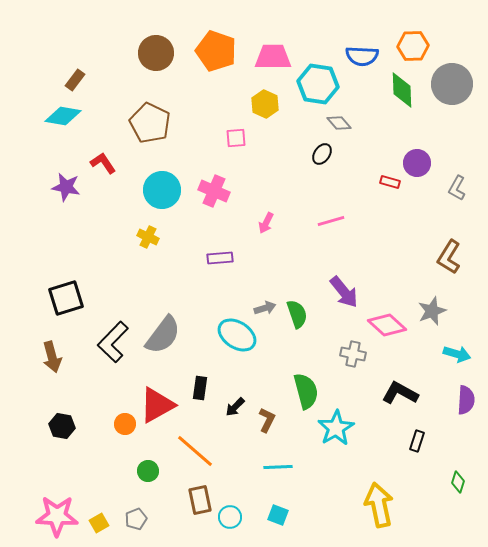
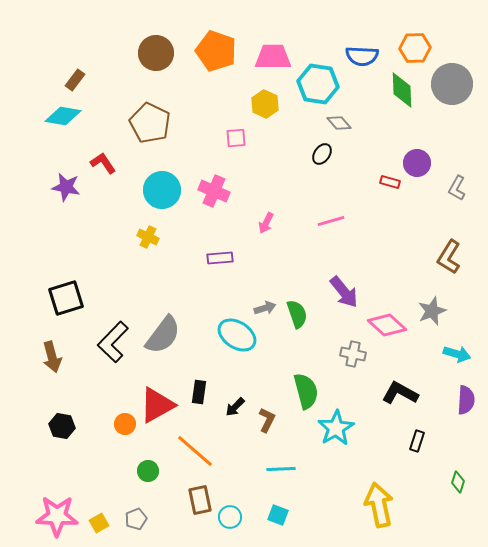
orange hexagon at (413, 46): moved 2 px right, 2 px down
black rectangle at (200, 388): moved 1 px left, 4 px down
cyan line at (278, 467): moved 3 px right, 2 px down
